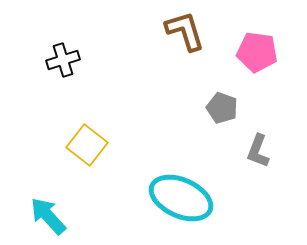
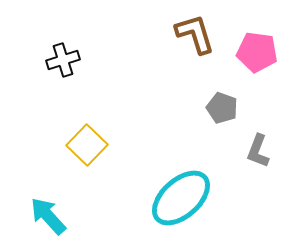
brown L-shape: moved 10 px right, 3 px down
yellow square: rotated 6 degrees clockwise
cyan ellipse: rotated 66 degrees counterclockwise
